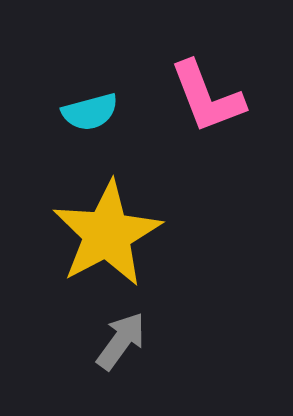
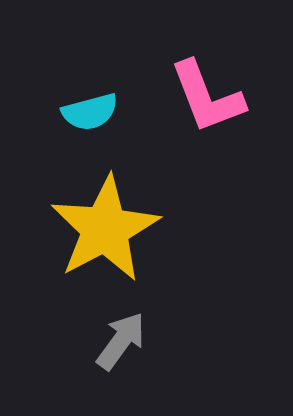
yellow star: moved 2 px left, 5 px up
